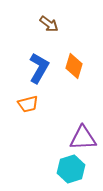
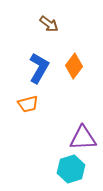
orange diamond: rotated 20 degrees clockwise
